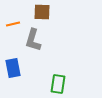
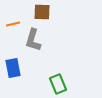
green rectangle: rotated 30 degrees counterclockwise
